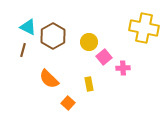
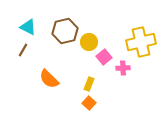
yellow cross: moved 3 px left, 14 px down; rotated 24 degrees counterclockwise
brown hexagon: moved 12 px right, 5 px up; rotated 15 degrees clockwise
brown line: rotated 16 degrees clockwise
yellow rectangle: rotated 32 degrees clockwise
orange square: moved 21 px right
